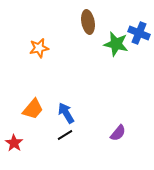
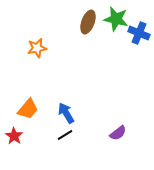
brown ellipse: rotated 30 degrees clockwise
green star: moved 25 px up
orange star: moved 2 px left
orange trapezoid: moved 5 px left
purple semicircle: rotated 12 degrees clockwise
red star: moved 7 px up
